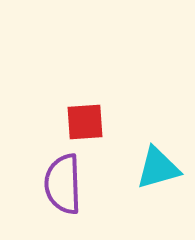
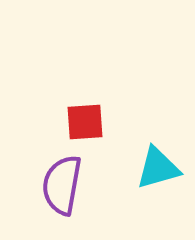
purple semicircle: moved 1 px left, 1 px down; rotated 12 degrees clockwise
